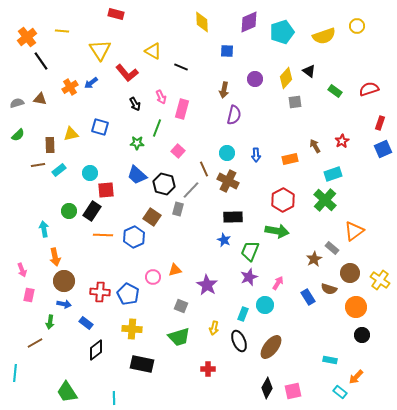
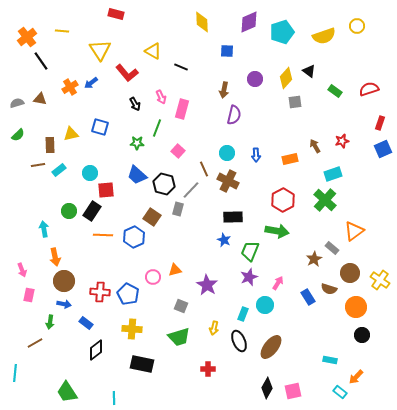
red star at (342, 141): rotated 16 degrees clockwise
